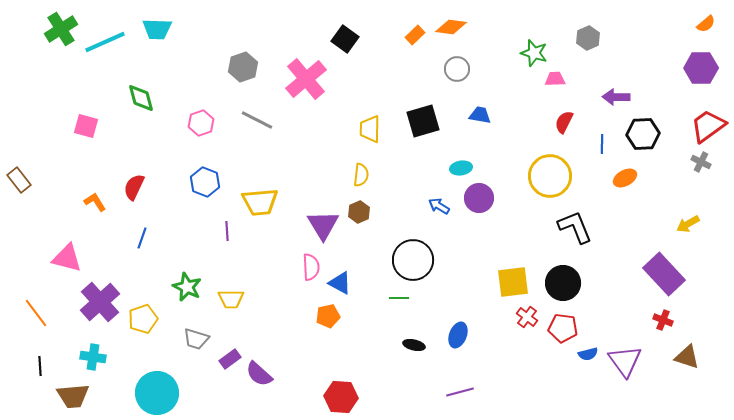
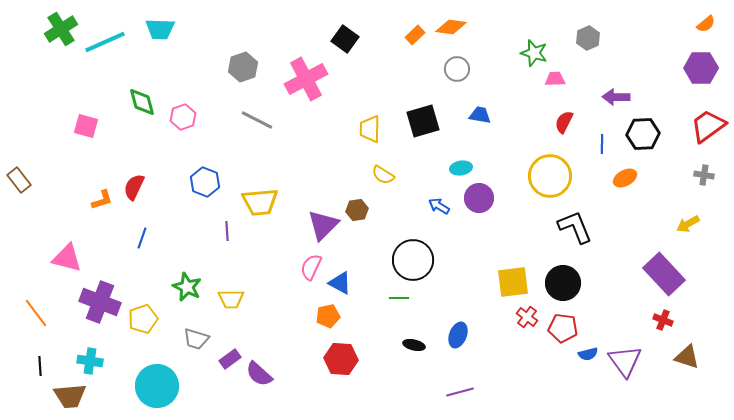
cyan trapezoid at (157, 29): moved 3 px right
pink cross at (306, 79): rotated 12 degrees clockwise
green diamond at (141, 98): moved 1 px right, 4 px down
pink hexagon at (201, 123): moved 18 px left, 6 px up
gray cross at (701, 162): moved 3 px right, 13 px down; rotated 18 degrees counterclockwise
yellow semicircle at (361, 175): moved 22 px right; rotated 115 degrees clockwise
orange L-shape at (95, 202): moved 7 px right, 2 px up; rotated 105 degrees clockwise
brown hexagon at (359, 212): moved 2 px left, 2 px up; rotated 15 degrees clockwise
purple triangle at (323, 225): rotated 16 degrees clockwise
pink semicircle at (311, 267): rotated 152 degrees counterclockwise
purple cross at (100, 302): rotated 27 degrees counterclockwise
cyan cross at (93, 357): moved 3 px left, 4 px down
cyan circle at (157, 393): moved 7 px up
brown trapezoid at (73, 396): moved 3 px left
red hexagon at (341, 397): moved 38 px up
